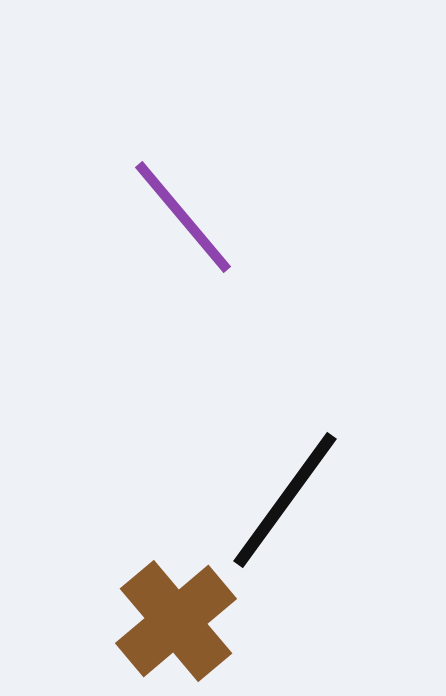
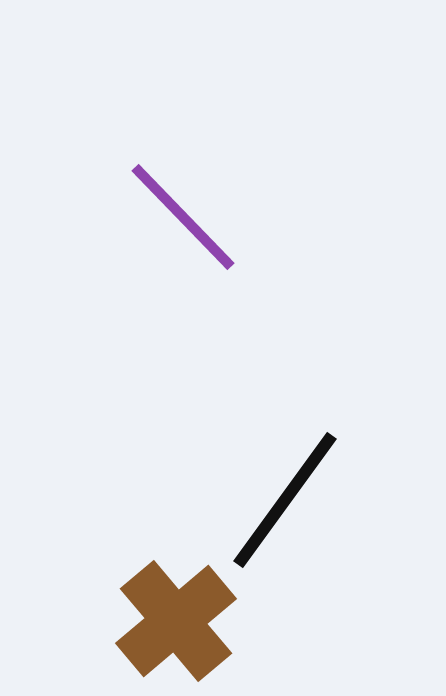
purple line: rotated 4 degrees counterclockwise
